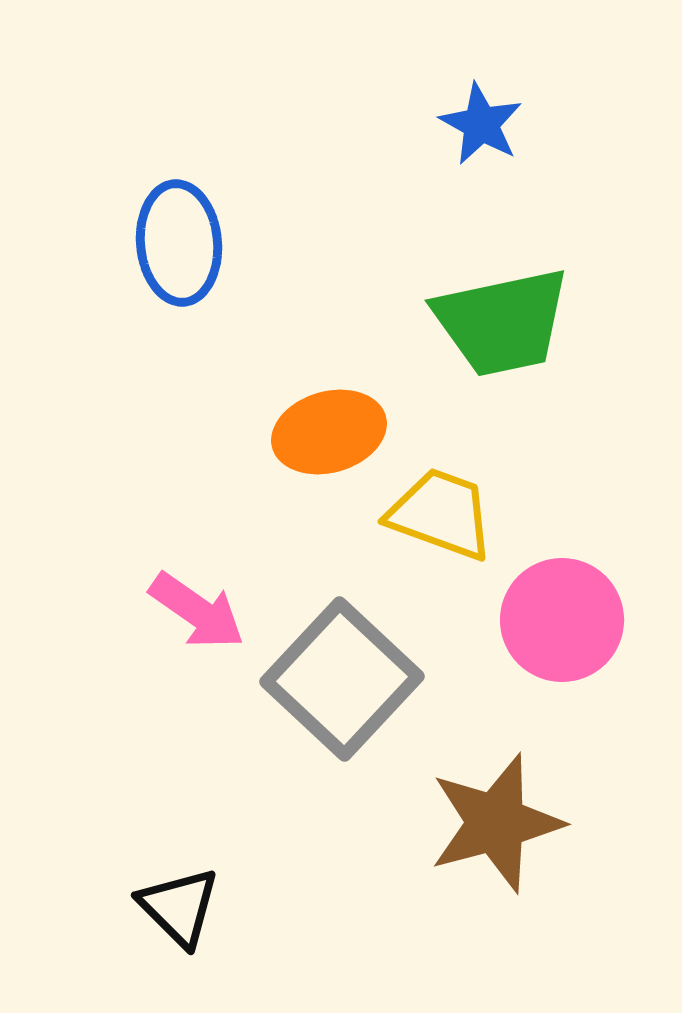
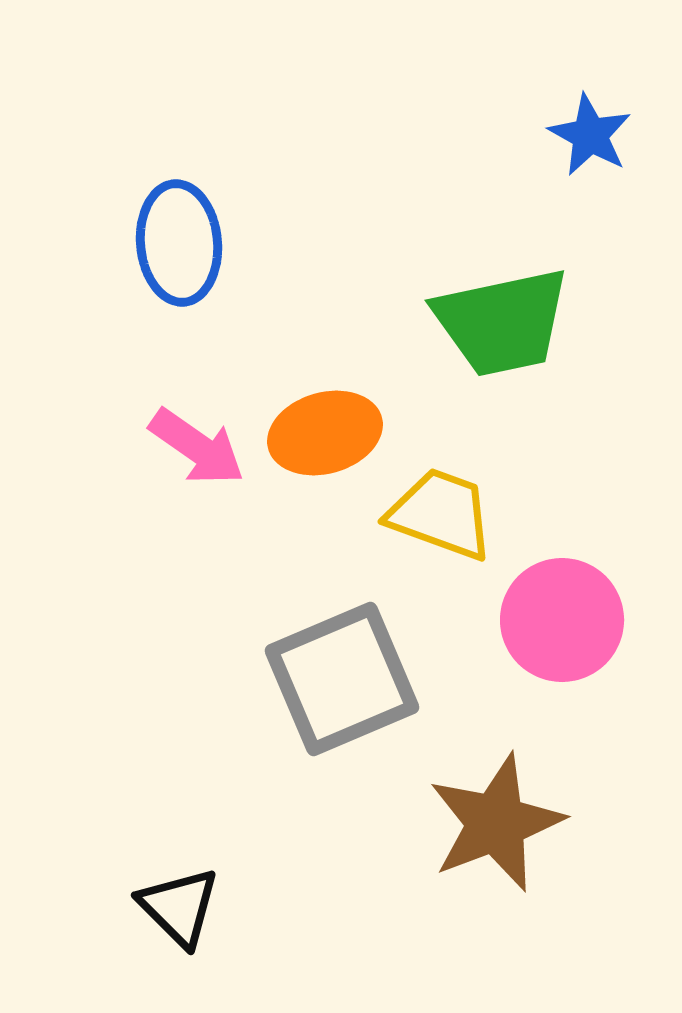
blue star: moved 109 px right, 11 px down
orange ellipse: moved 4 px left, 1 px down
pink arrow: moved 164 px up
gray square: rotated 24 degrees clockwise
brown star: rotated 6 degrees counterclockwise
